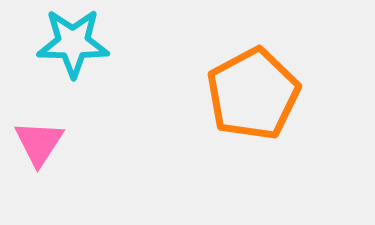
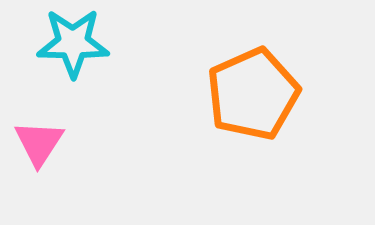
orange pentagon: rotated 4 degrees clockwise
